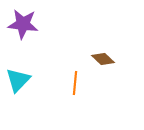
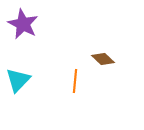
purple star: rotated 20 degrees clockwise
orange line: moved 2 px up
